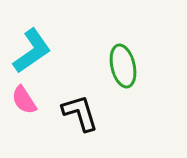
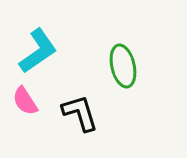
cyan L-shape: moved 6 px right
pink semicircle: moved 1 px right, 1 px down
